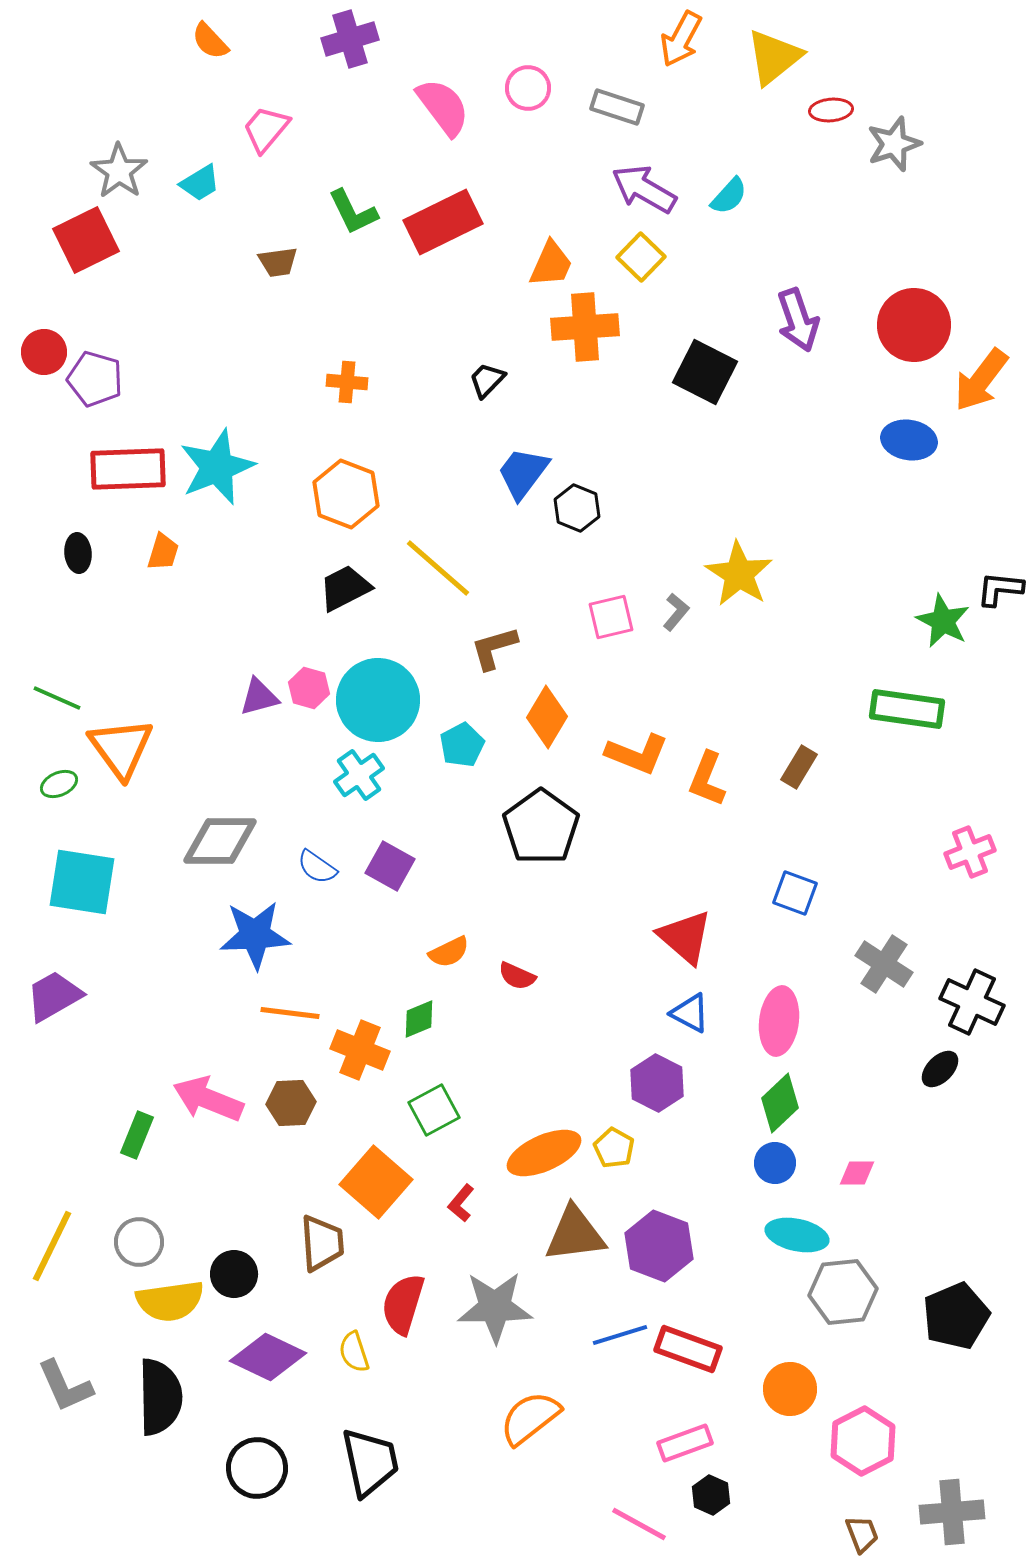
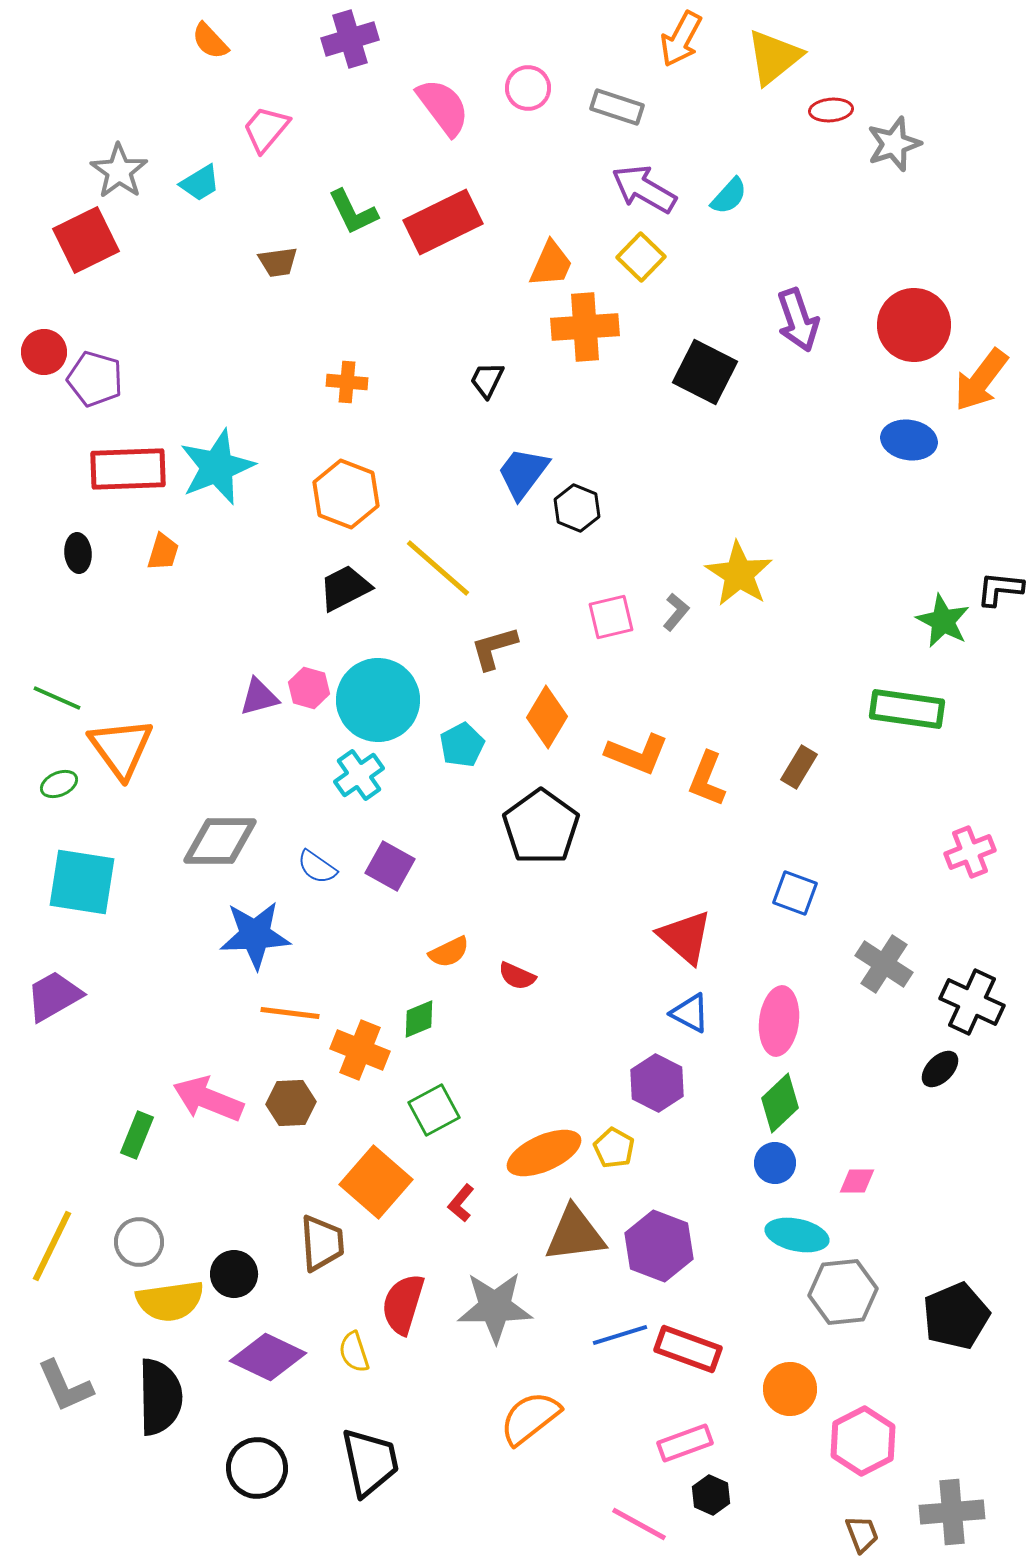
black trapezoid at (487, 380): rotated 18 degrees counterclockwise
pink diamond at (857, 1173): moved 8 px down
